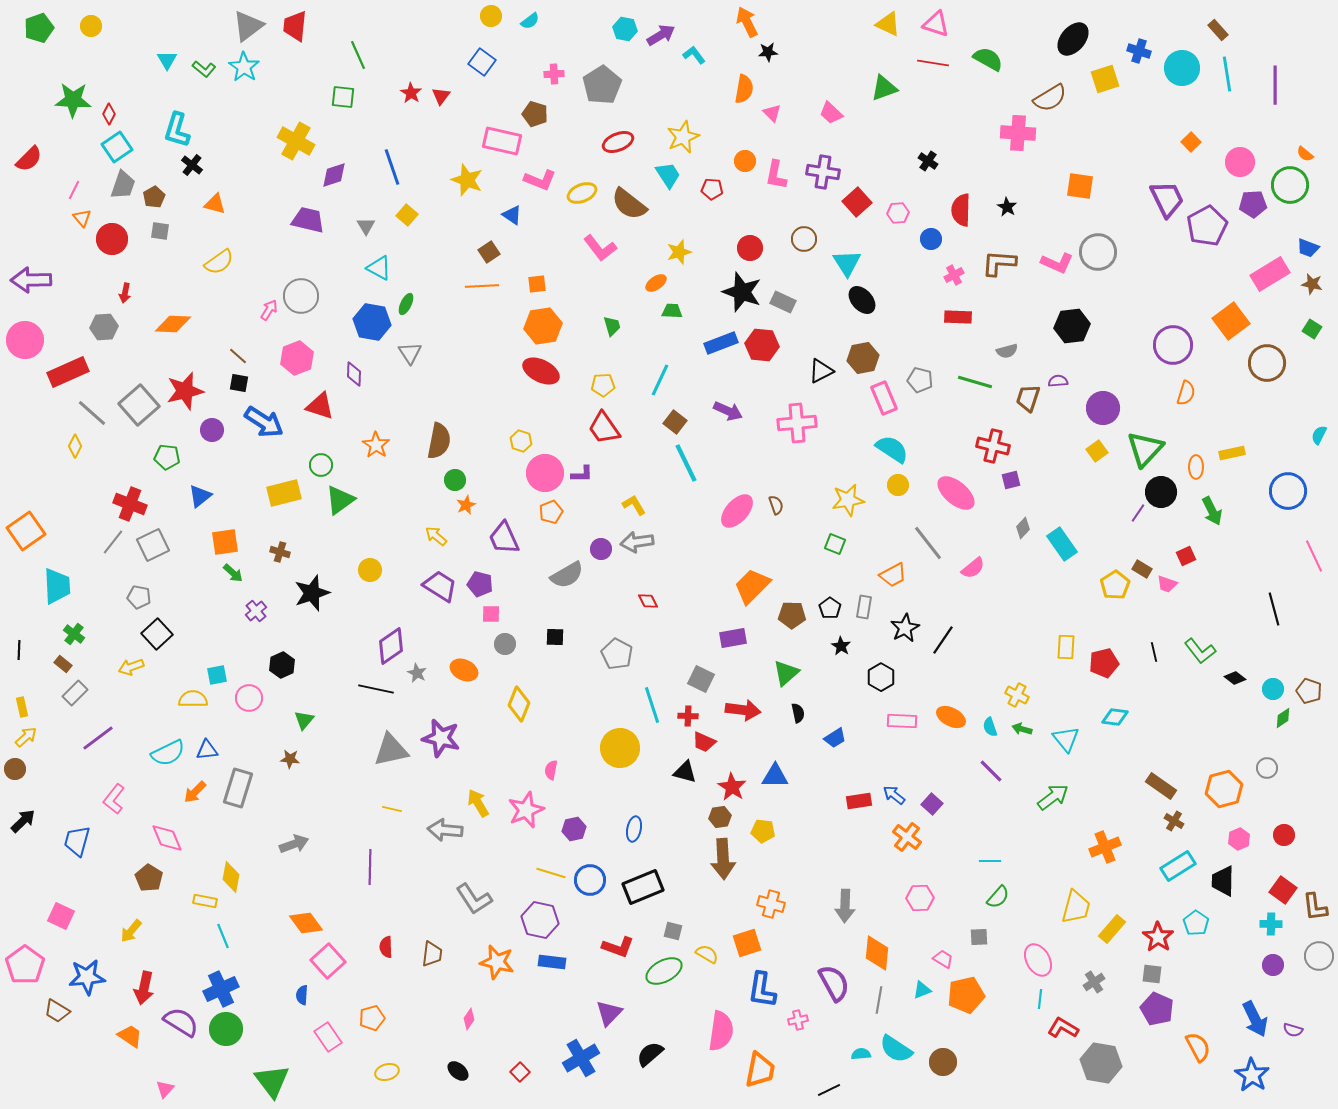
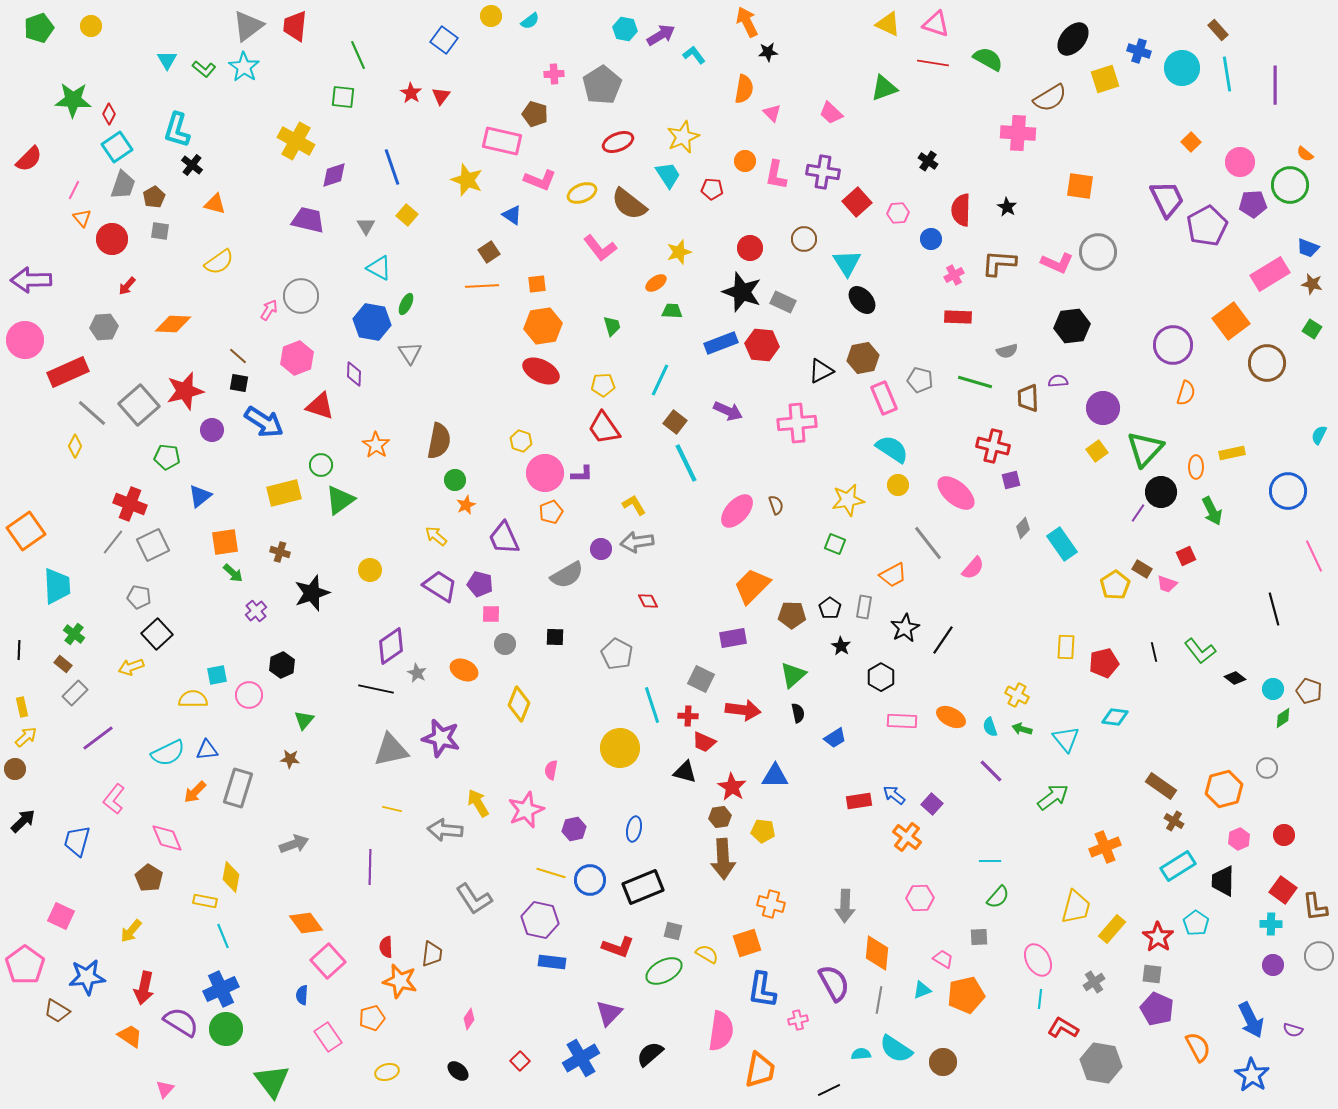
blue square at (482, 62): moved 38 px left, 22 px up
red arrow at (125, 293): moved 2 px right, 7 px up; rotated 30 degrees clockwise
brown trapezoid at (1028, 398): rotated 20 degrees counterclockwise
pink semicircle at (973, 568): rotated 10 degrees counterclockwise
green triangle at (786, 673): moved 7 px right, 2 px down
pink circle at (249, 698): moved 3 px up
orange star at (497, 962): moved 97 px left, 19 px down
blue arrow at (1255, 1019): moved 4 px left, 1 px down
red square at (520, 1072): moved 11 px up
